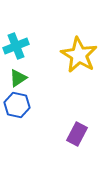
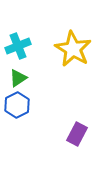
cyan cross: moved 2 px right
yellow star: moved 6 px left, 6 px up
blue hexagon: rotated 20 degrees clockwise
